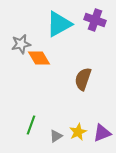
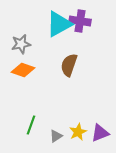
purple cross: moved 15 px left, 1 px down; rotated 10 degrees counterclockwise
orange diamond: moved 16 px left, 12 px down; rotated 40 degrees counterclockwise
brown semicircle: moved 14 px left, 14 px up
purple triangle: moved 2 px left
